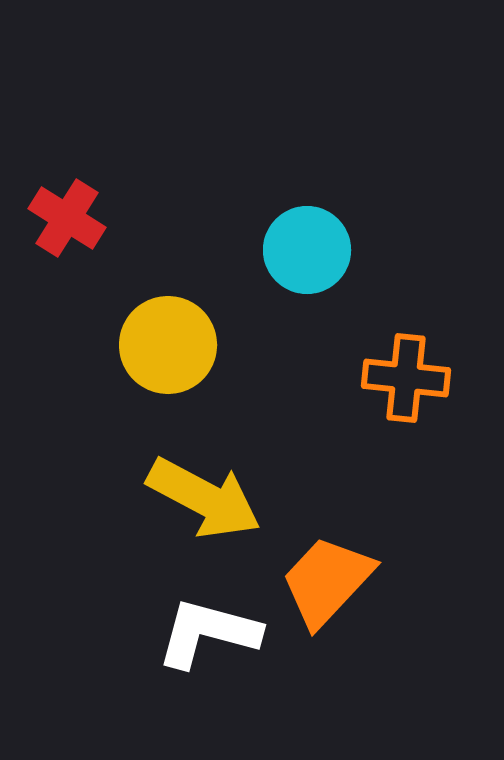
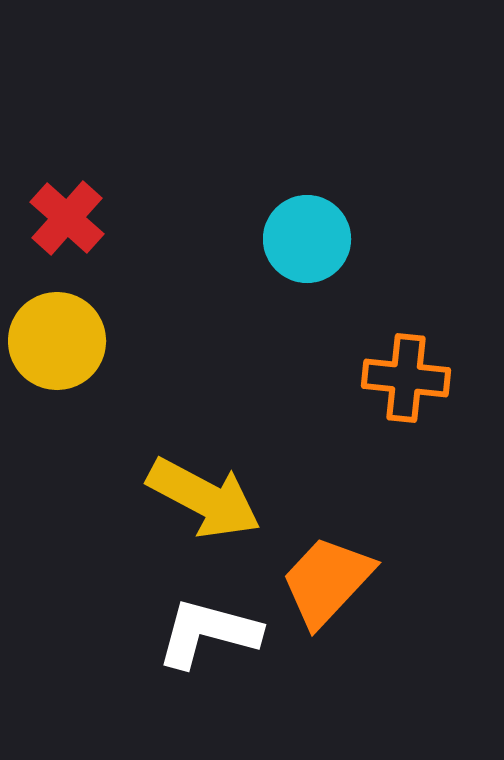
red cross: rotated 10 degrees clockwise
cyan circle: moved 11 px up
yellow circle: moved 111 px left, 4 px up
